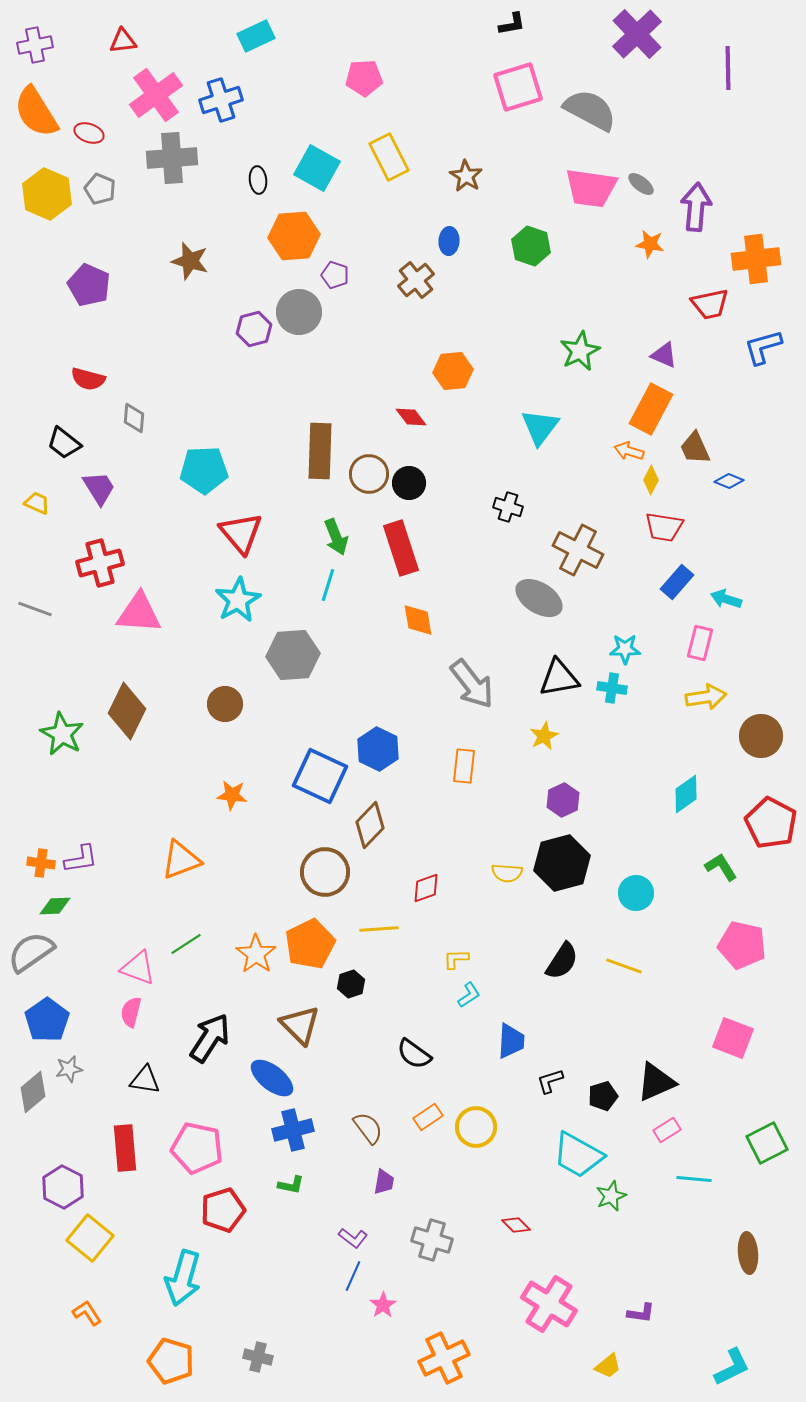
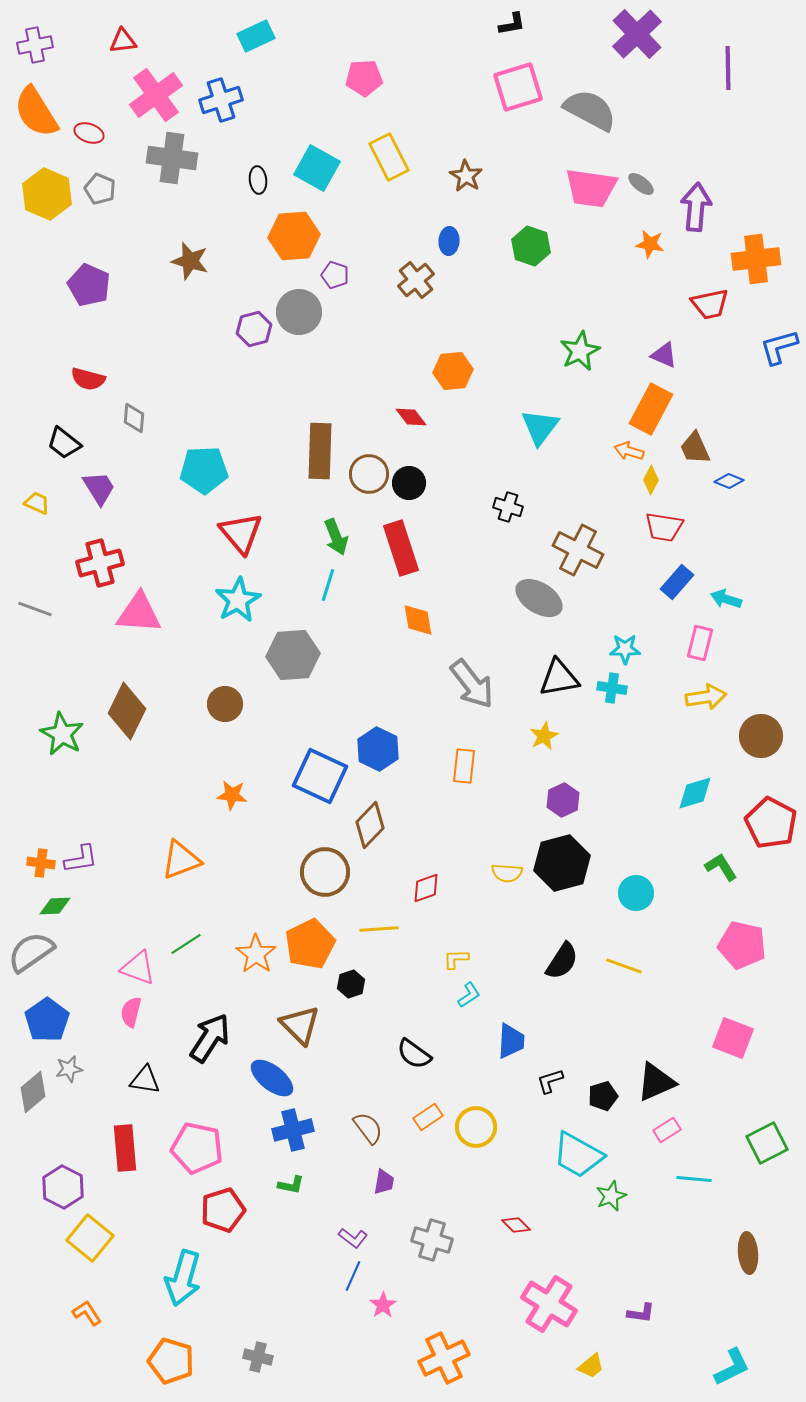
gray cross at (172, 158): rotated 12 degrees clockwise
blue L-shape at (763, 347): moved 16 px right
cyan diamond at (686, 794): moved 9 px right, 1 px up; rotated 18 degrees clockwise
yellow trapezoid at (608, 1366): moved 17 px left
